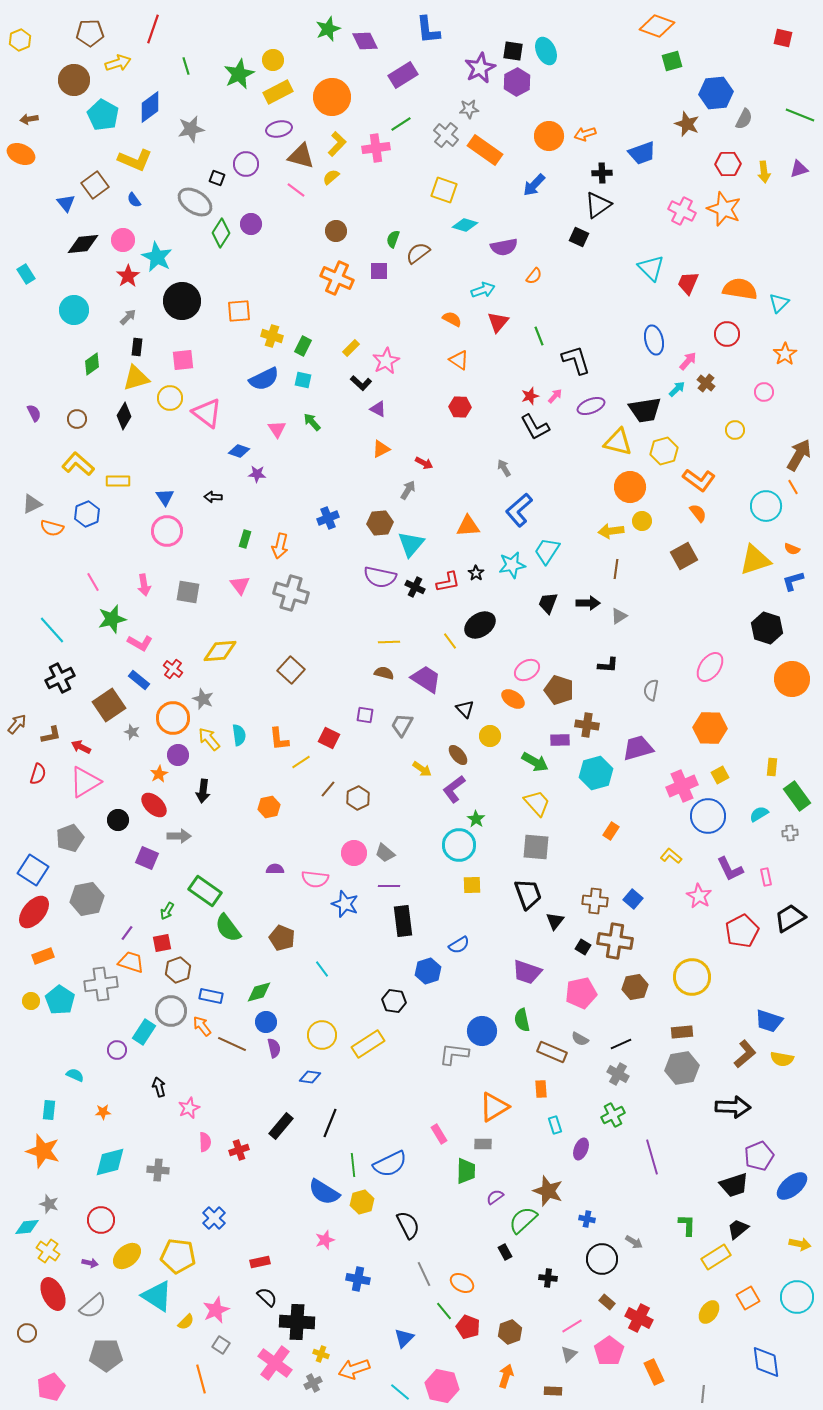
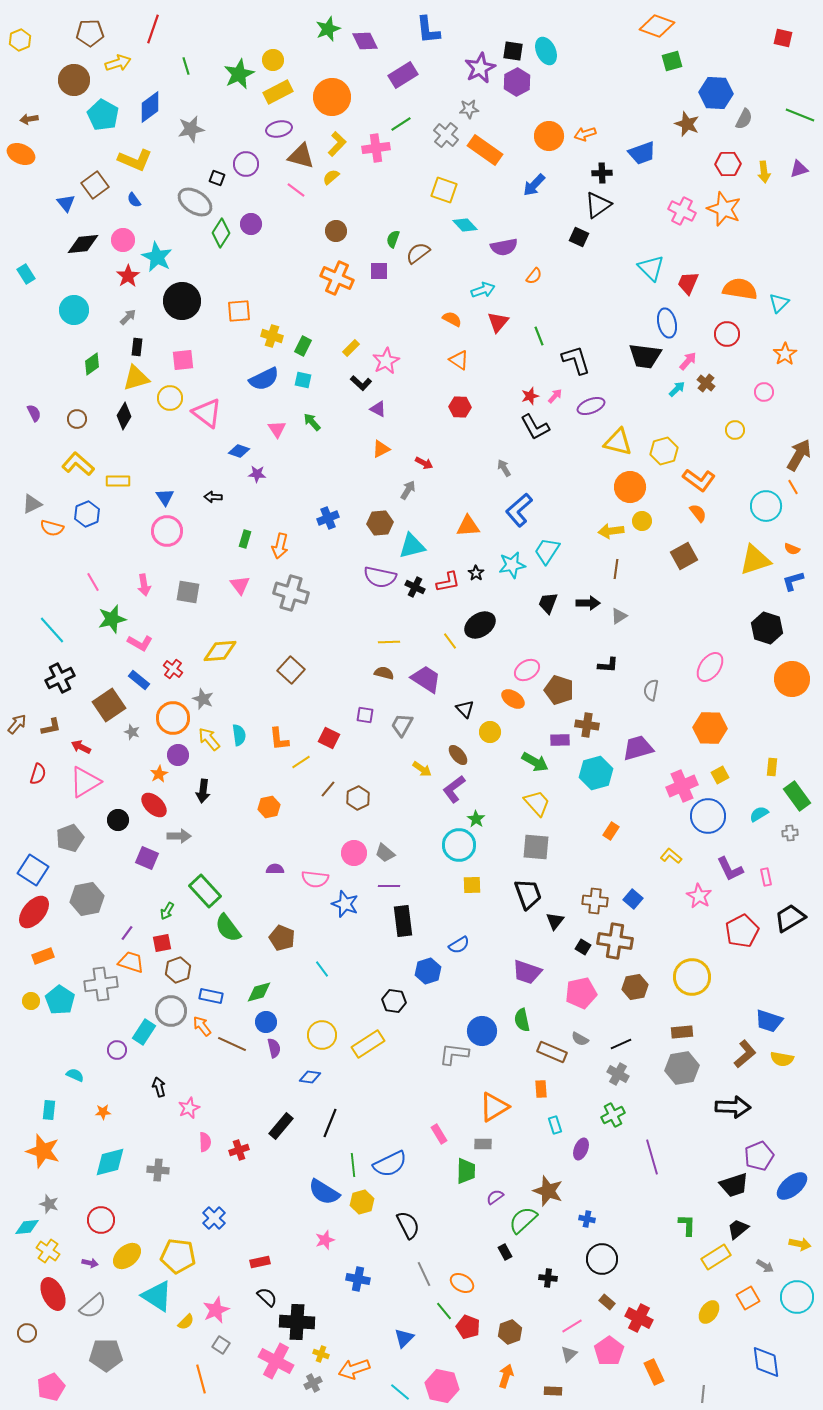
blue hexagon at (716, 93): rotated 8 degrees clockwise
cyan diamond at (465, 225): rotated 30 degrees clockwise
blue ellipse at (654, 340): moved 13 px right, 17 px up
black trapezoid at (645, 410): moved 54 px up; rotated 16 degrees clockwise
cyan triangle at (411, 544): moved 1 px right, 2 px down; rotated 36 degrees clockwise
brown L-shape at (51, 735): moved 8 px up
yellow circle at (490, 736): moved 4 px up
green rectangle at (205, 891): rotated 12 degrees clockwise
gray arrow at (634, 1242): moved 131 px right, 24 px down
pink cross at (275, 1363): moved 1 px right, 2 px up; rotated 8 degrees counterclockwise
